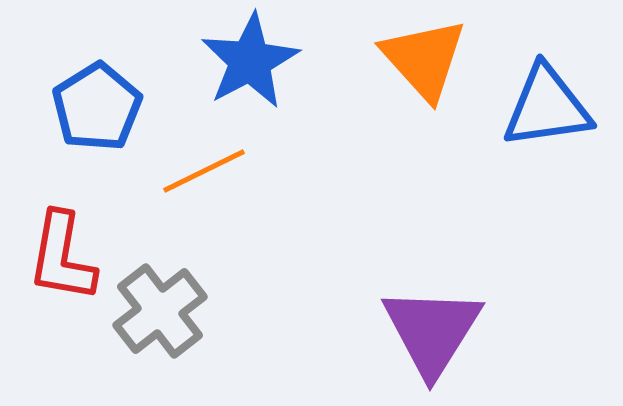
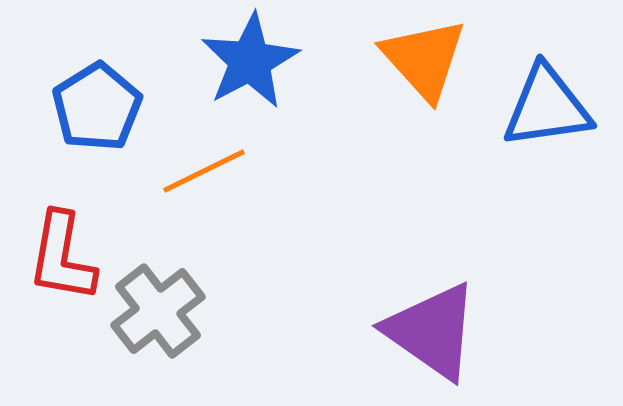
gray cross: moved 2 px left
purple triangle: rotated 27 degrees counterclockwise
